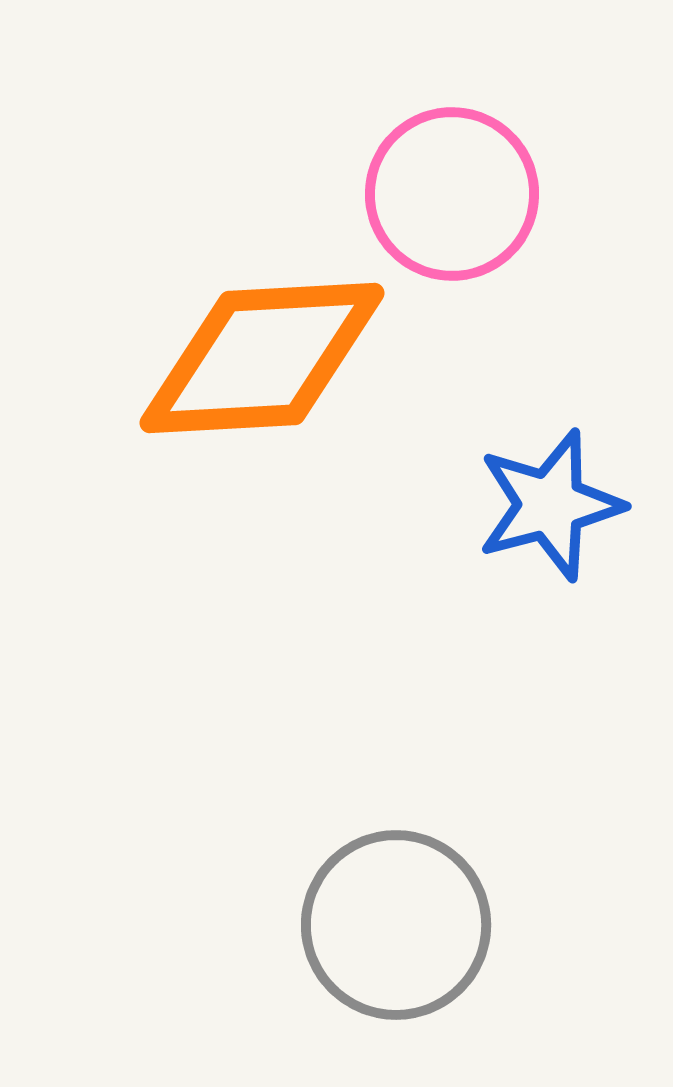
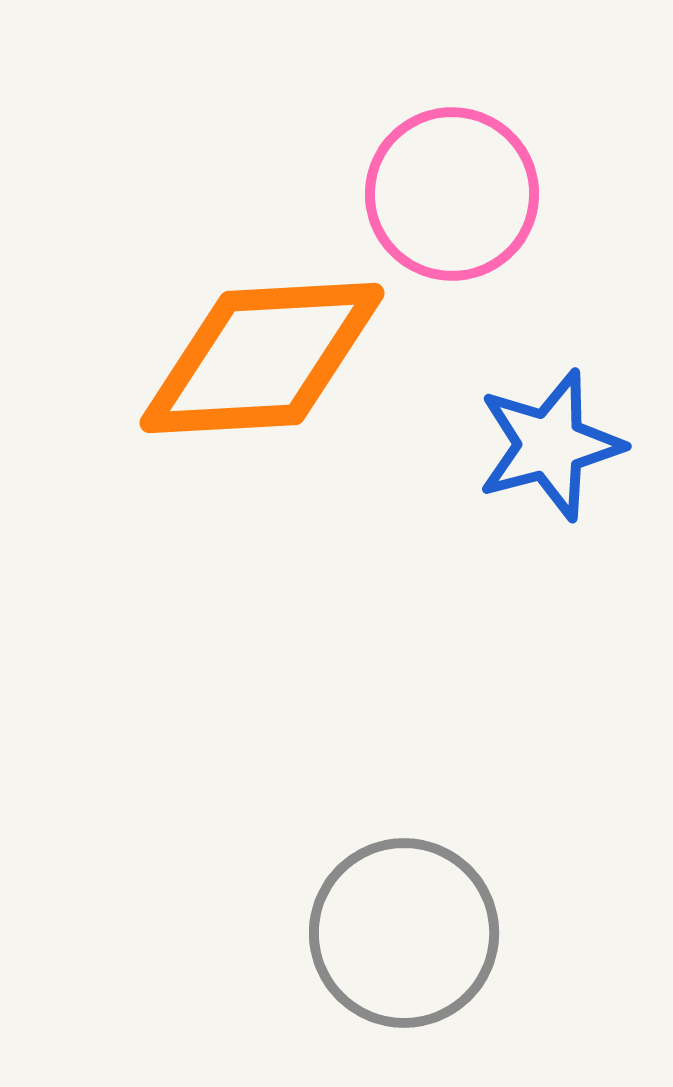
blue star: moved 60 px up
gray circle: moved 8 px right, 8 px down
